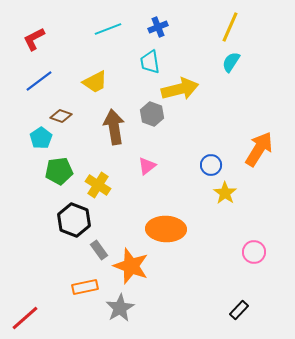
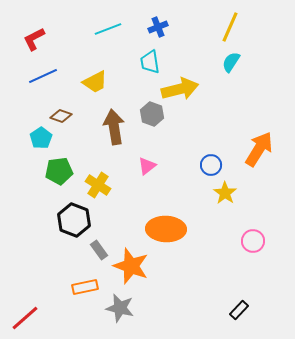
blue line: moved 4 px right, 5 px up; rotated 12 degrees clockwise
pink circle: moved 1 px left, 11 px up
gray star: rotated 28 degrees counterclockwise
